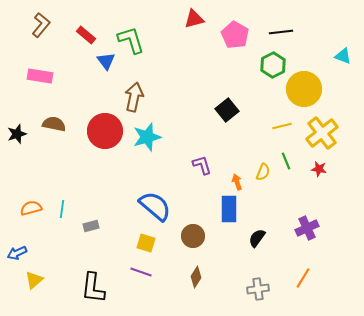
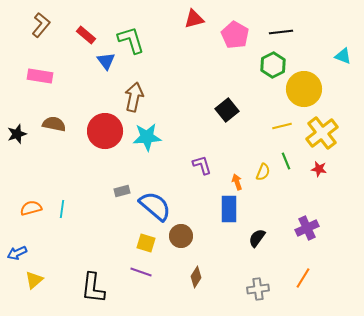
cyan star: rotated 12 degrees clockwise
gray rectangle: moved 31 px right, 35 px up
brown circle: moved 12 px left
